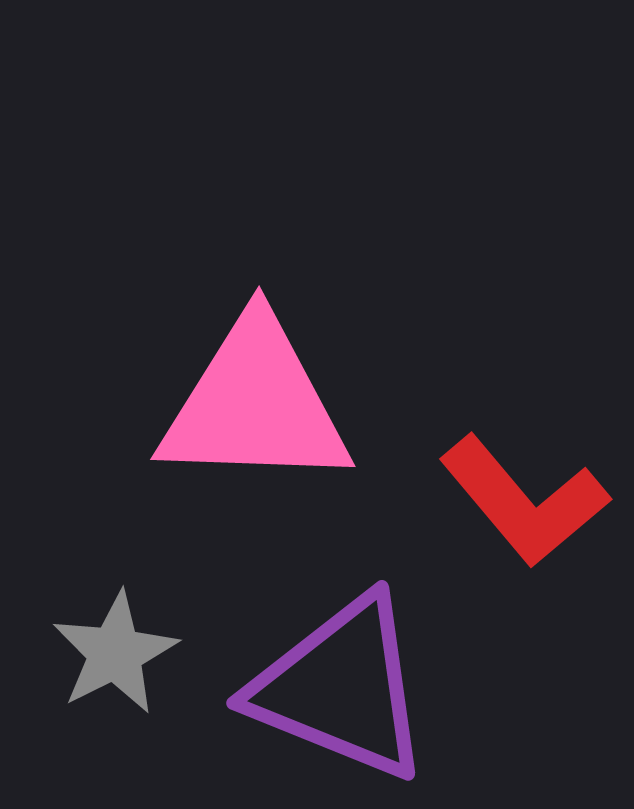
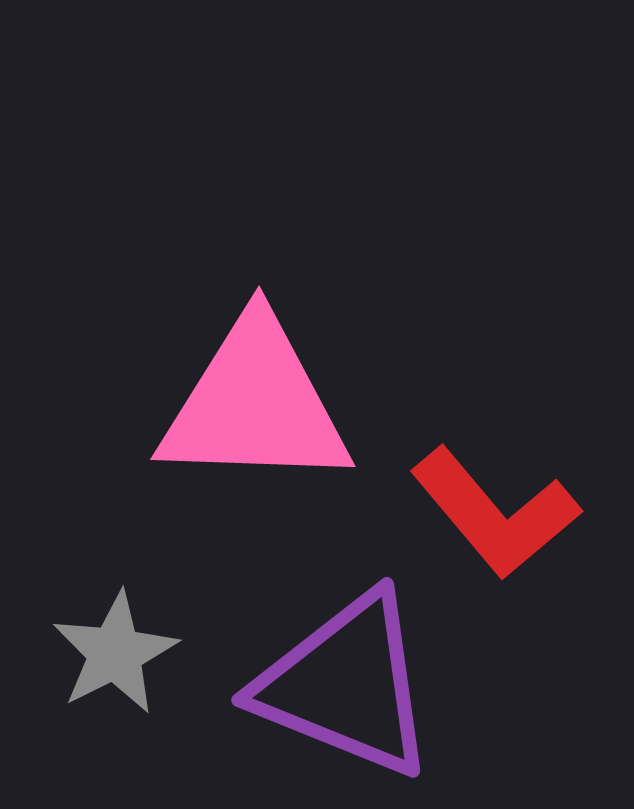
red L-shape: moved 29 px left, 12 px down
purple triangle: moved 5 px right, 3 px up
